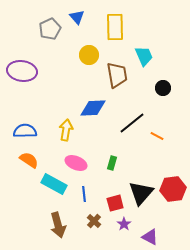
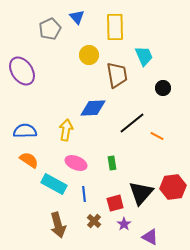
purple ellipse: rotated 48 degrees clockwise
green rectangle: rotated 24 degrees counterclockwise
red hexagon: moved 2 px up
